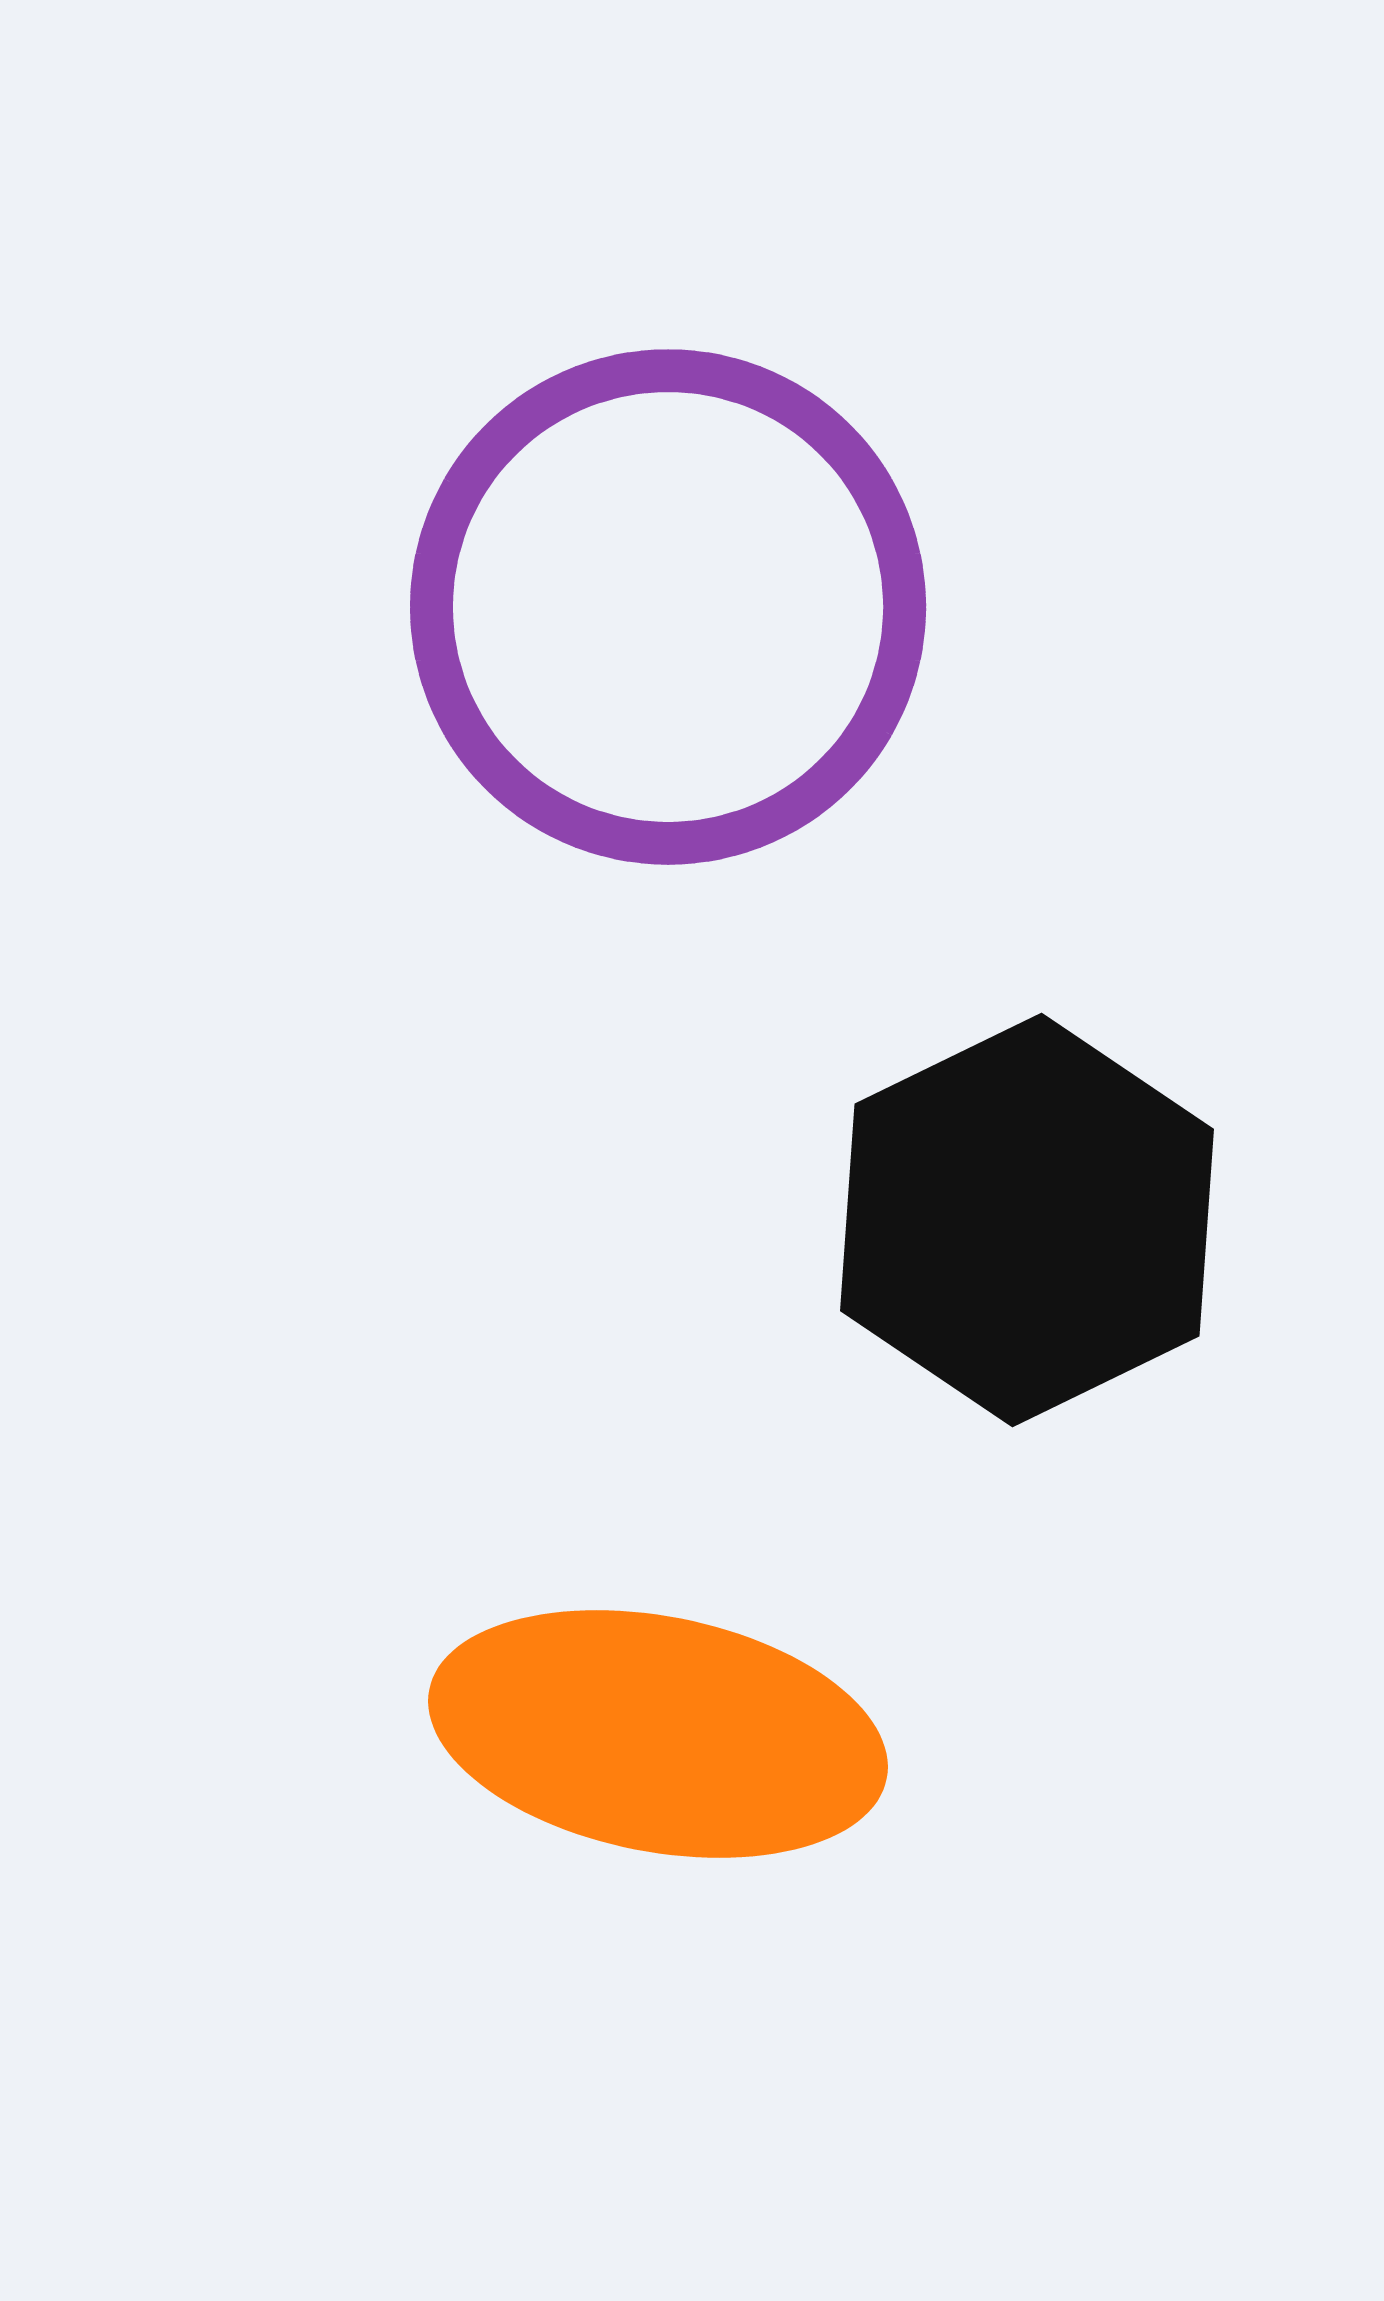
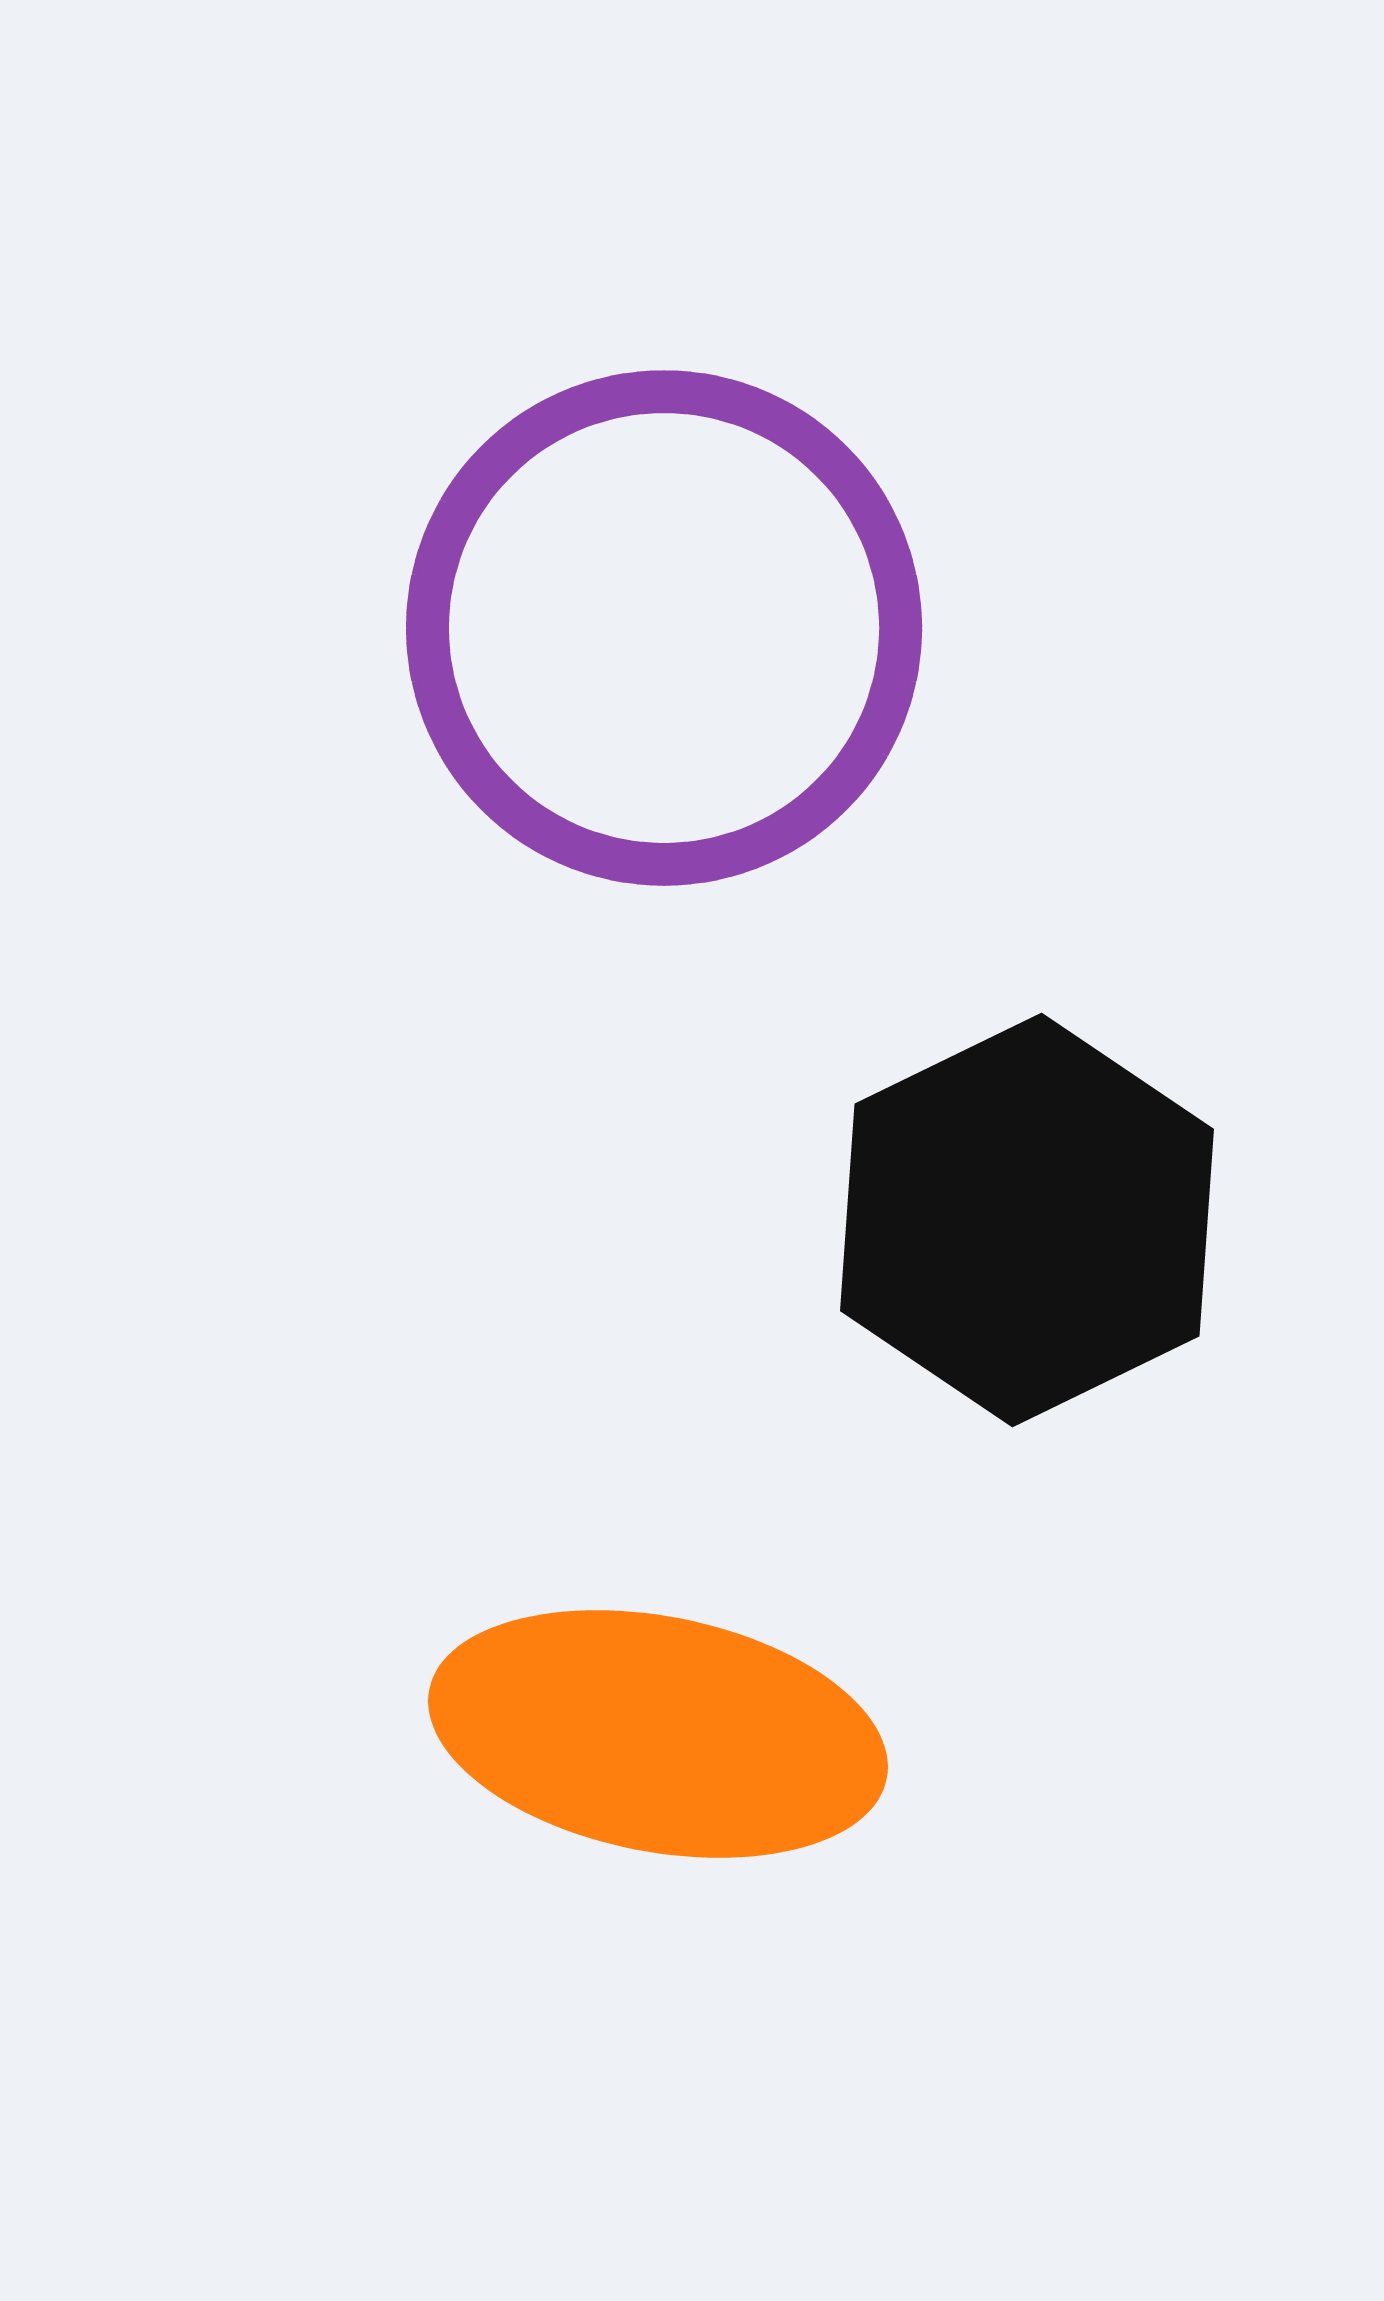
purple circle: moved 4 px left, 21 px down
